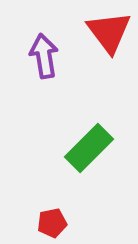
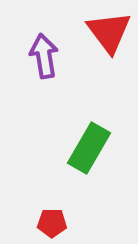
green rectangle: rotated 15 degrees counterclockwise
red pentagon: rotated 12 degrees clockwise
